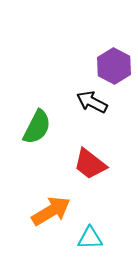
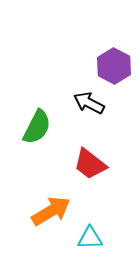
black arrow: moved 3 px left, 1 px down
